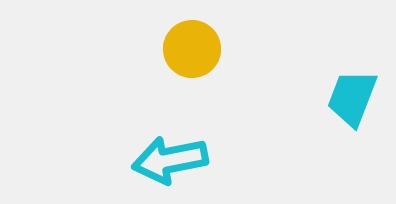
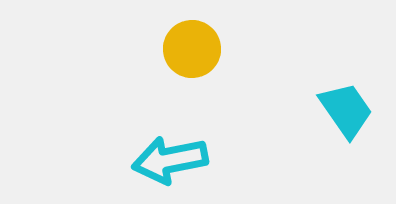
cyan trapezoid: moved 6 px left, 12 px down; rotated 124 degrees clockwise
